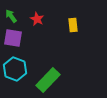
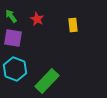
green rectangle: moved 1 px left, 1 px down
